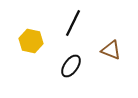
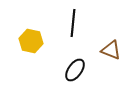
black line: rotated 20 degrees counterclockwise
black ellipse: moved 4 px right, 4 px down
